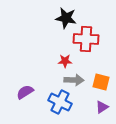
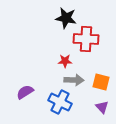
purple triangle: rotated 40 degrees counterclockwise
